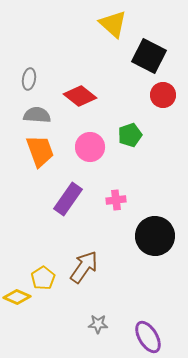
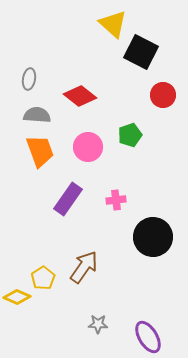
black square: moved 8 px left, 4 px up
pink circle: moved 2 px left
black circle: moved 2 px left, 1 px down
